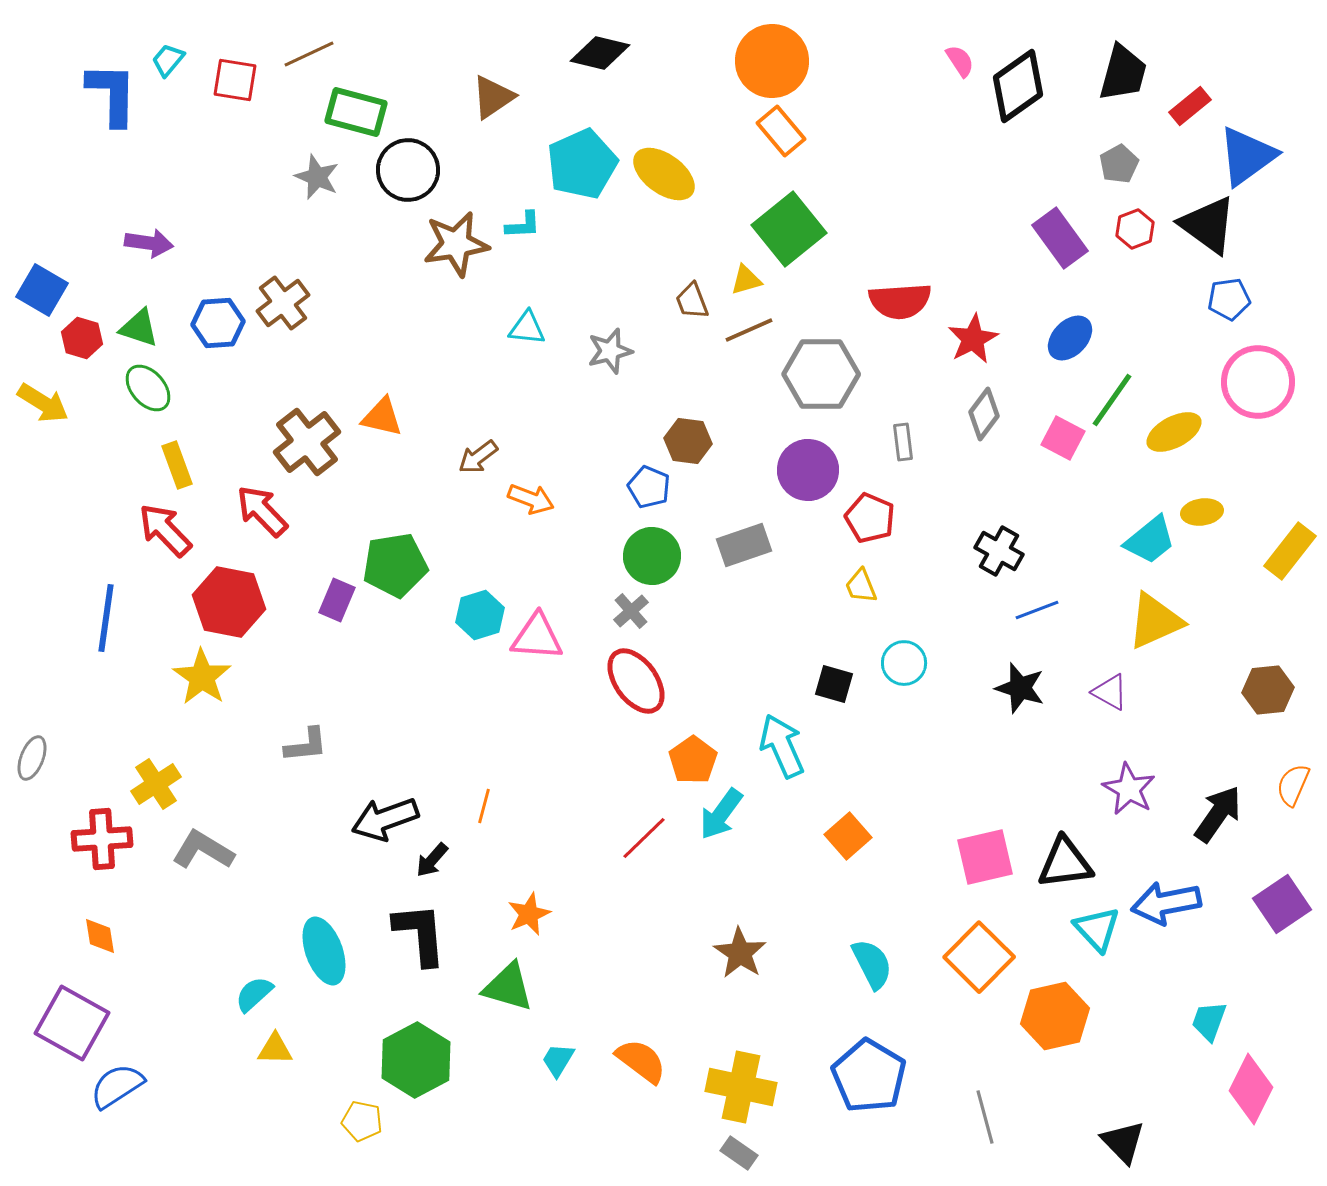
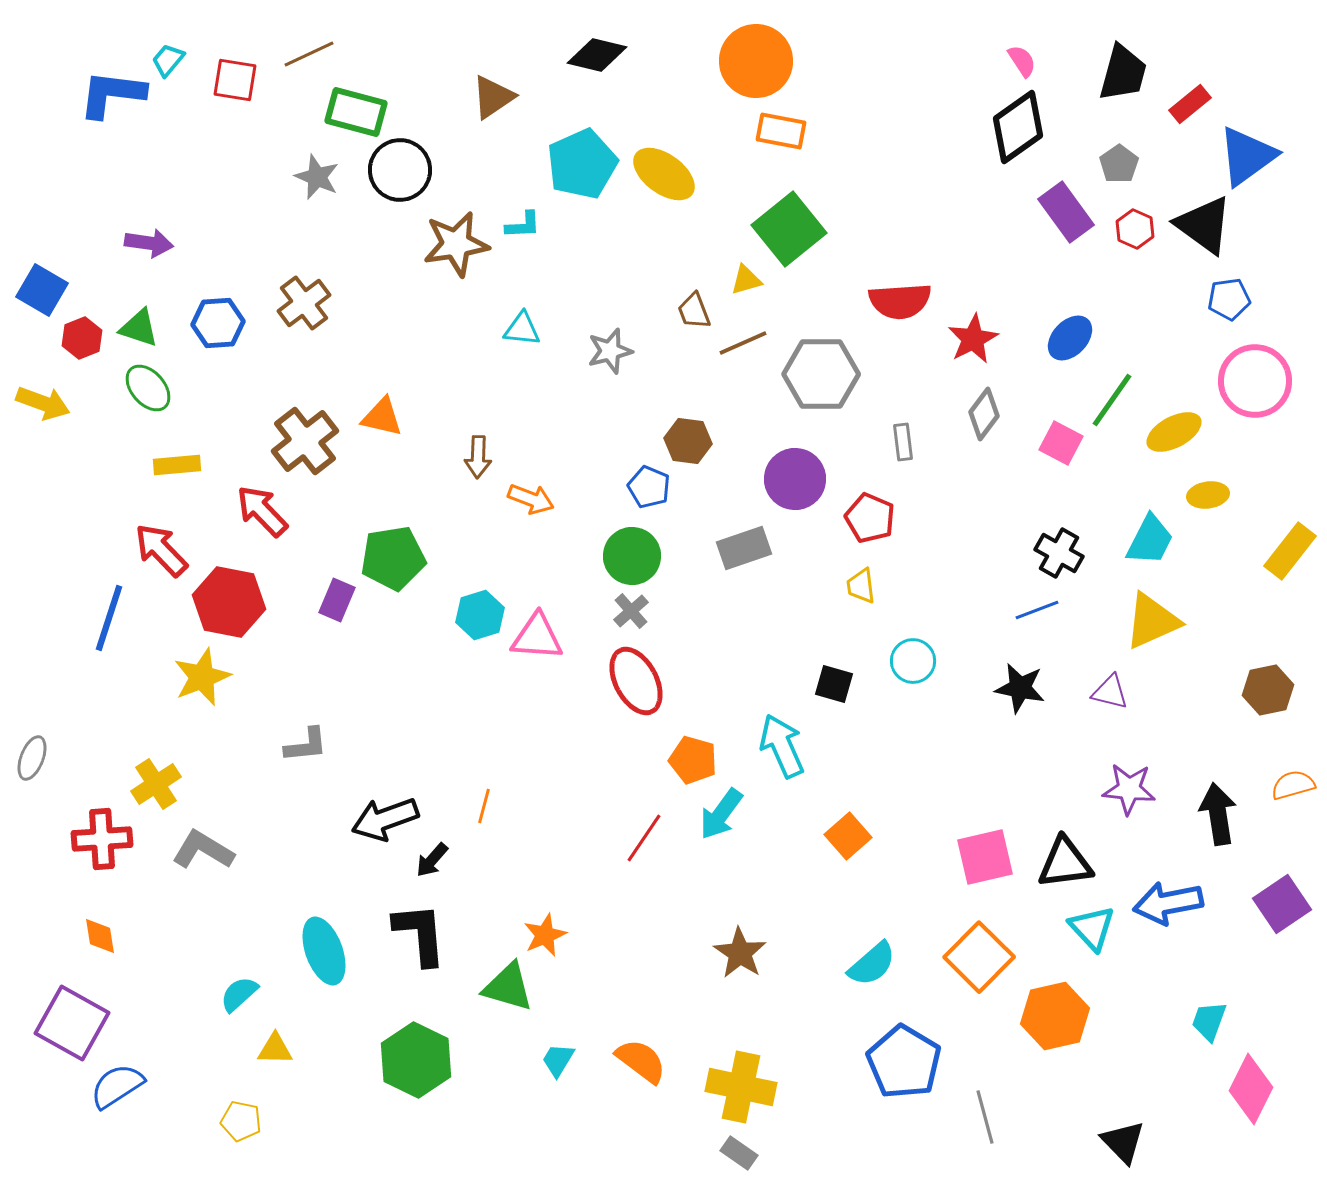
black diamond at (600, 53): moved 3 px left, 2 px down
orange circle at (772, 61): moved 16 px left
pink semicircle at (960, 61): moved 62 px right
black diamond at (1018, 86): moved 41 px down
blue L-shape at (112, 94): rotated 84 degrees counterclockwise
red rectangle at (1190, 106): moved 2 px up
orange rectangle at (781, 131): rotated 39 degrees counterclockwise
gray pentagon at (1119, 164): rotated 6 degrees counterclockwise
black circle at (408, 170): moved 8 px left
black triangle at (1208, 225): moved 4 px left
red hexagon at (1135, 229): rotated 15 degrees counterclockwise
purple rectangle at (1060, 238): moved 6 px right, 26 px up
brown trapezoid at (692, 301): moved 2 px right, 10 px down
brown cross at (283, 303): moved 21 px right
cyan triangle at (527, 328): moved 5 px left, 1 px down
brown line at (749, 330): moved 6 px left, 13 px down
red hexagon at (82, 338): rotated 21 degrees clockwise
pink circle at (1258, 382): moved 3 px left, 1 px up
yellow arrow at (43, 403): rotated 12 degrees counterclockwise
pink square at (1063, 438): moved 2 px left, 5 px down
brown cross at (307, 442): moved 2 px left, 1 px up
brown arrow at (478, 457): rotated 51 degrees counterclockwise
yellow rectangle at (177, 465): rotated 75 degrees counterclockwise
purple circle at (808, 470): moved 13 px left, 9 px down
yellow ellipse at (1202, 512): moved 6 px right, 17 px up
red arrow at (165, 530): moved 4 px left, 20 px down
cyan trapezoid at (1150, 540): rotated 24 degrees counterclockwise
gray rectangle at (744, 545): moved 3 px down
black cross at (999, 551): moved 60 px right, 2 px down
green circle at (652, 556): moved 20 px left
green pentagon at (395, 565): moved 2 px left, 7 px up
yellow trapezoid at (861, 586): rotated 15 degrees clockwise
blue line at (106, 618): moved 3 px right; rotated 10 degrees clockwise
yellow triangle at (1155, 621): moved 3 px left
cyan circle at (904, 663): moved 9 px right, 2 px up
yellow star at (202, 677): rotated 16 degrees clockwise
red ellipse at (636, 681): rotated 8 degrees clockwise
black star at (1020, 688): rotated 6 degrees counterclockwise
brown hexagon at (1268, 690): rotated 6 degrees counterclockwise
purple triangle at (1110, 692): rotated 15 degrees counterclockwise
orange pentagon at (693, 760): rotated 21 degrees counterclockwise
orange semicircle at (1293, 785): rotated 51 degrees clockwise
purple star at (1129, 789): rotated 24 degrees counterclockwise
black arrow at (1218, 814): rotated 44 degrees counterclockwise
red line at (644, 838): rotated 12 degrees counterclockwise
blue arrow at (1166, 903): moved 2 px right
orange star at (529, 914): moved 16 px right, 21 px down
cyan triangle at (1097, 929): moved 5 px left, 1 px up
cyan semicircle at (872, 964): rotated 76 degrees clockwise
cyan semicircle at (254, 994): moved 15 px left
green hexagon at (416, 1060): rotated 6 degrees counterclockwise
blue pentagon at (869, 1076): moved 35 px right, 14 px up
yellow pentagon at (362, 1121): moved 121 px left
